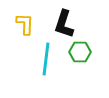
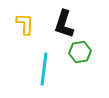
green hexagon: rotated 10 degrees counterclockwise
cyan line: moved 2 px left, 10 px down
